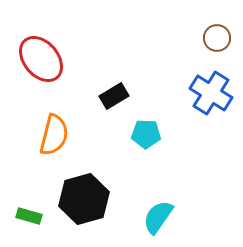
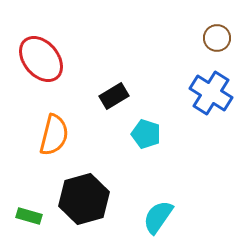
cyan pentagon: rotated 16 degrees clockwise
